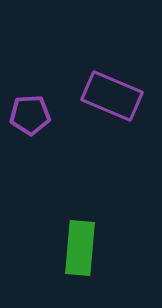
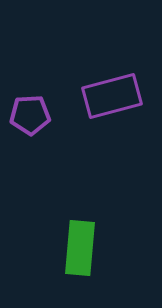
purple rectangle: rotated 38 degrees counterclockwise
